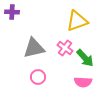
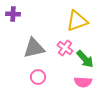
purple cross: moved 1 px right, 2 px down
green arrow: moved 1 px down
